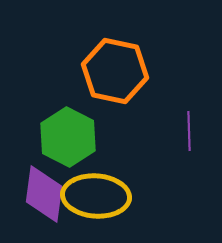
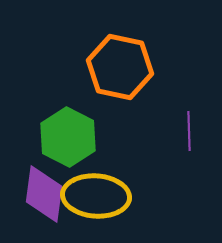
orange hexagon: moved 5 px right, 4 px up
